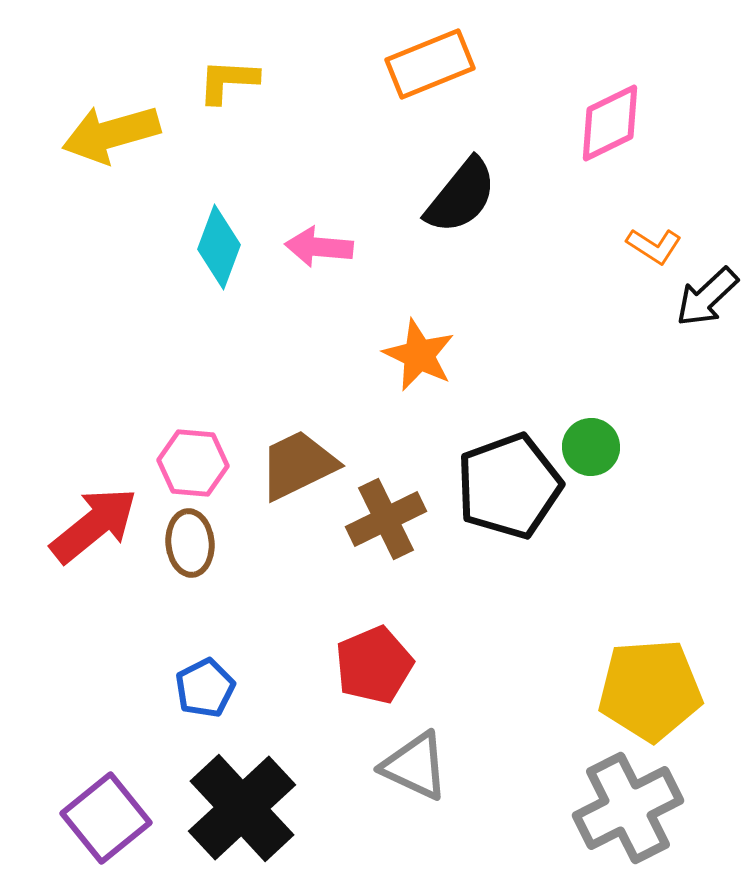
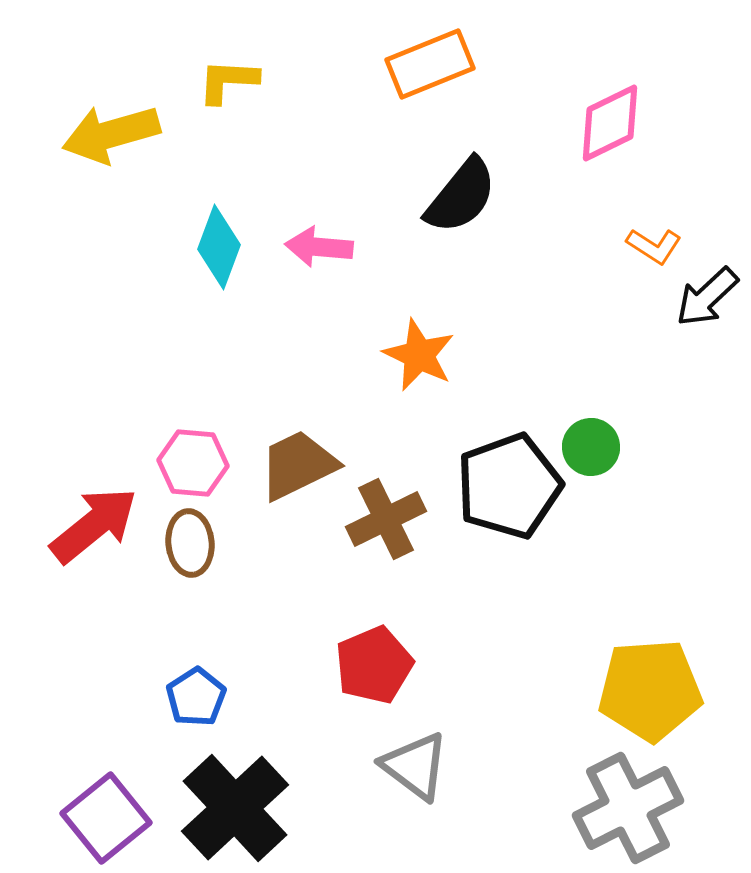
blue pentagon: moved 9 px left, 9 px down; rotated 6 degrees counterclockwise
gray triangle: rotated 12 degrees clockwise
black cross: moved 7 px left
